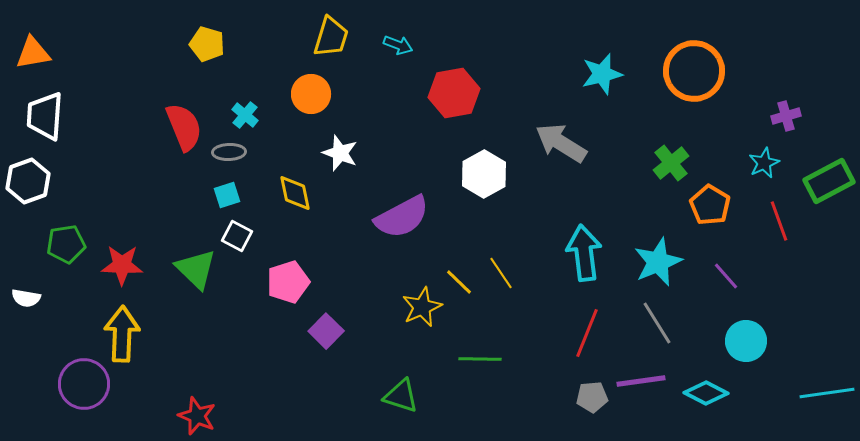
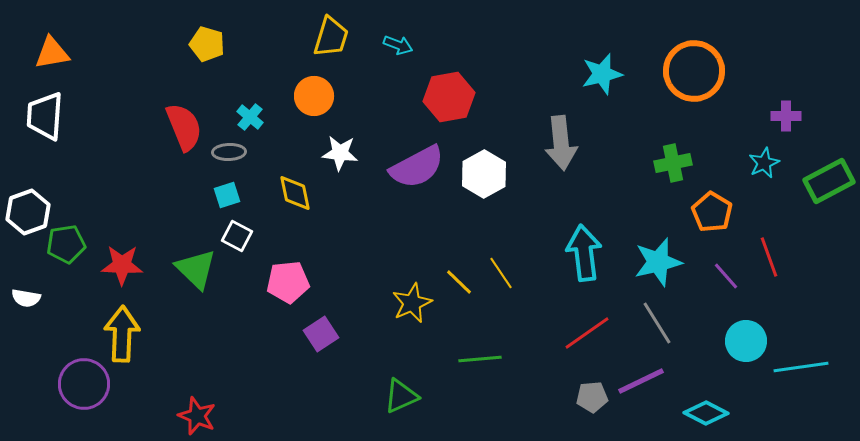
orange triangle at (33, 53): moved 19 px right
red hexagon at (454, 93): moved 5 px left, 4 px down
orange circle at (311, 94): moved 3 px right, 2 px down
cyan cross at (245, 115): moved 5 px right, 2 px down
purple cross at (786, 116): rotated 16 degrees clockwise
gray arrow at (561, 143): rotated 128 degrees counterclockwise
white star at (340, 153): rotated 15 degrees counterclockwise
green cross at (671, 163): moved 2 px right; rotated 27 degrees clockwise
white hexagon at (28, 181): moved 31 px down
orange pentagon at (710, 205): moved 2 px right, 7 px down
purple semicircle at (402, 217): moved 15 px right, 50 px up
red line at (779, 221): moved 10 px left, 36 px down
cyan star at (658, 262): rotated 9 degrees clockwise
pink pentagon at (288, 282): rotated 12 degrees clockwise
yellow star at (422, 307): moved 10 px left, 4 px up
purple square at (326, 331): moved 5 px left, 3 px down; rotated 12 degrees clockwise
red line at (587, 333): rotated 33 degrees clockwise
green line at (480, 359): rotated 6 degrees counterclockwise
purple line at (641, 381): rotated 18 degrees counterclockwise
cyan diamond at (706, 393): moved 20 px down
cyan line at (827, 393): moved 26 px left, 26 px up
green triangle at (401, 396): rotated 42 degrees counterclockwise
